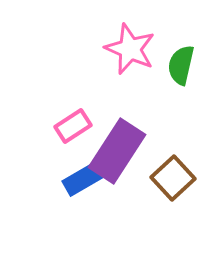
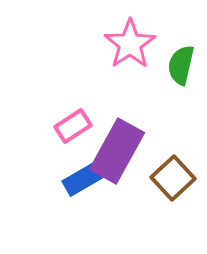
pink star: moved 5 px up; rotated 15 degrees clockwise
purple rectangle: rotated 4 degrees counterclockwise
